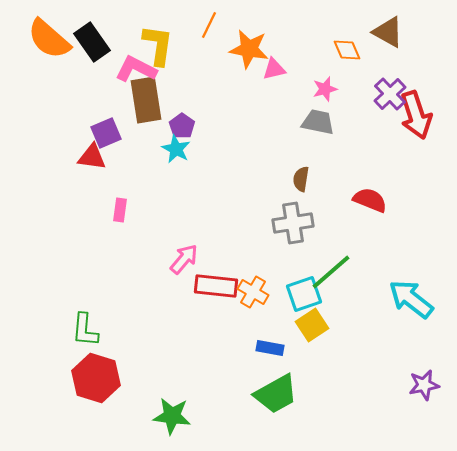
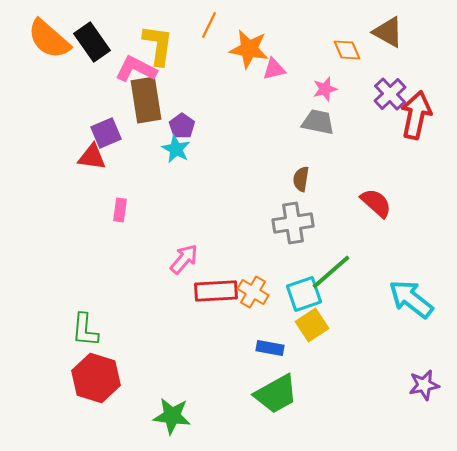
red arrow: rotated 150 degrees counterclockwise
red semicircle: moved 6 px right, 3 px down; rotated 20 degrees clockwise
red rectangle: moved 5 px down; rotated 9 degrees counterclockwise
